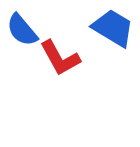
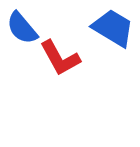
blue semicircle: moved 2 px up
